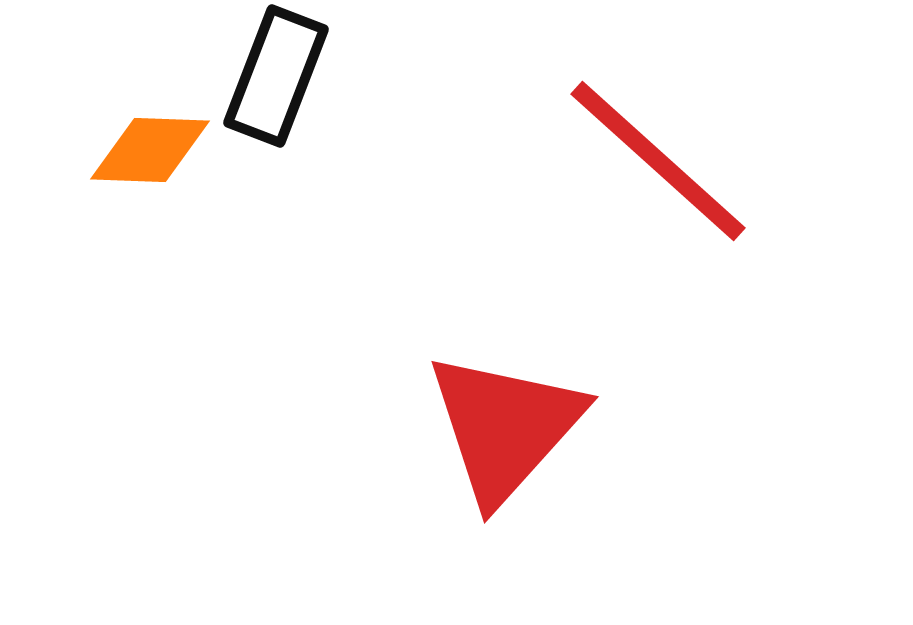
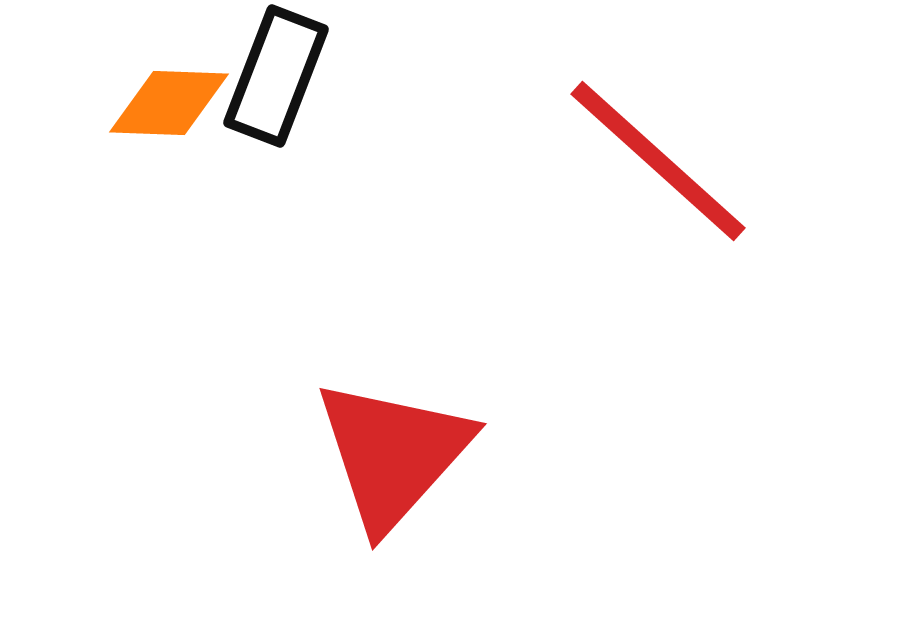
orange diamond: moved 19 px right, 47 px up
red triangle: moved 112 px left, 27 px down
